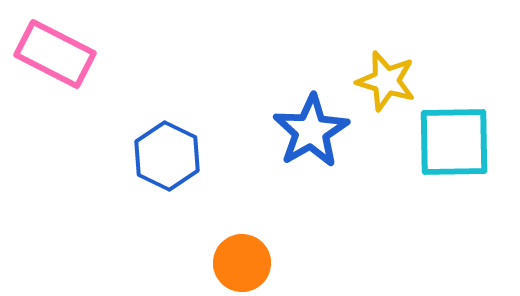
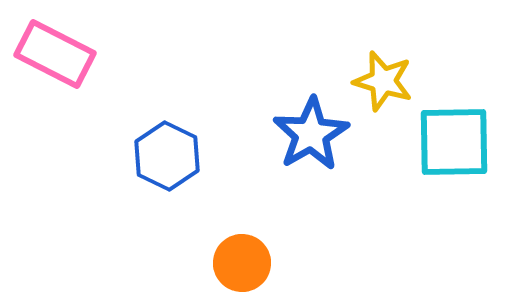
yellow star: moved 3 px left
blue star: moved 3 px down
